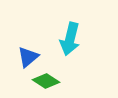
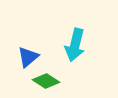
cyan arrow: moved 5 px right, 6 px down
